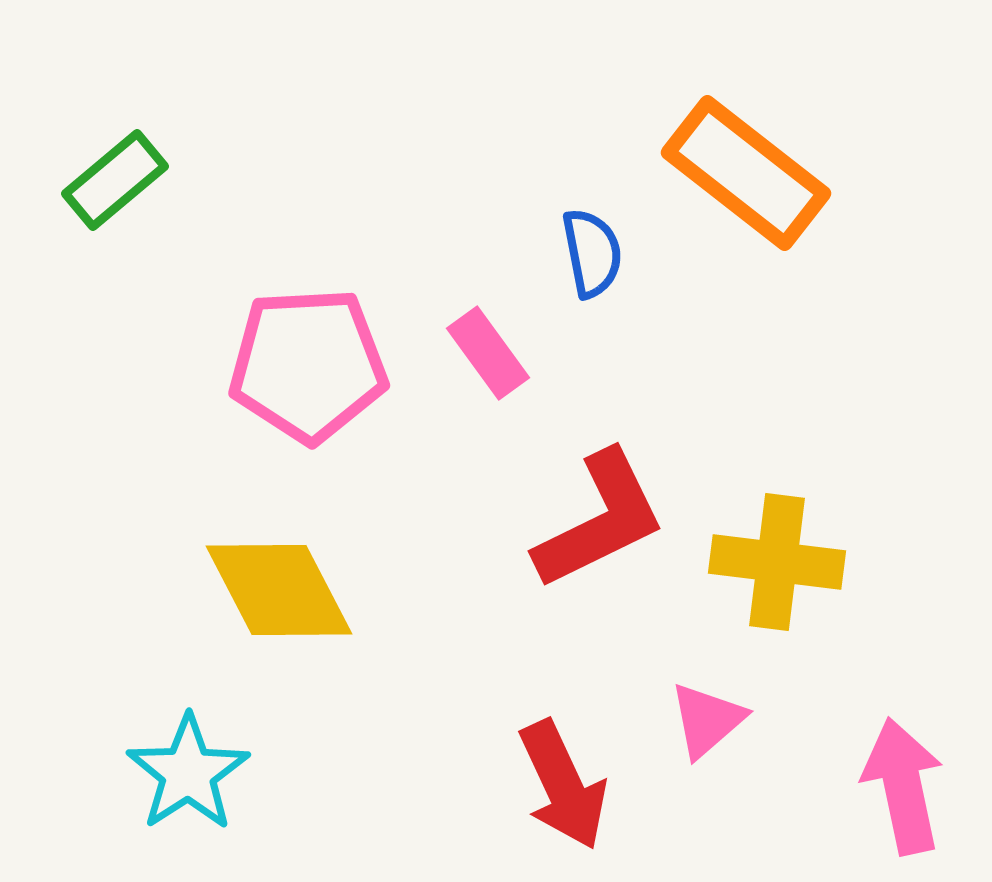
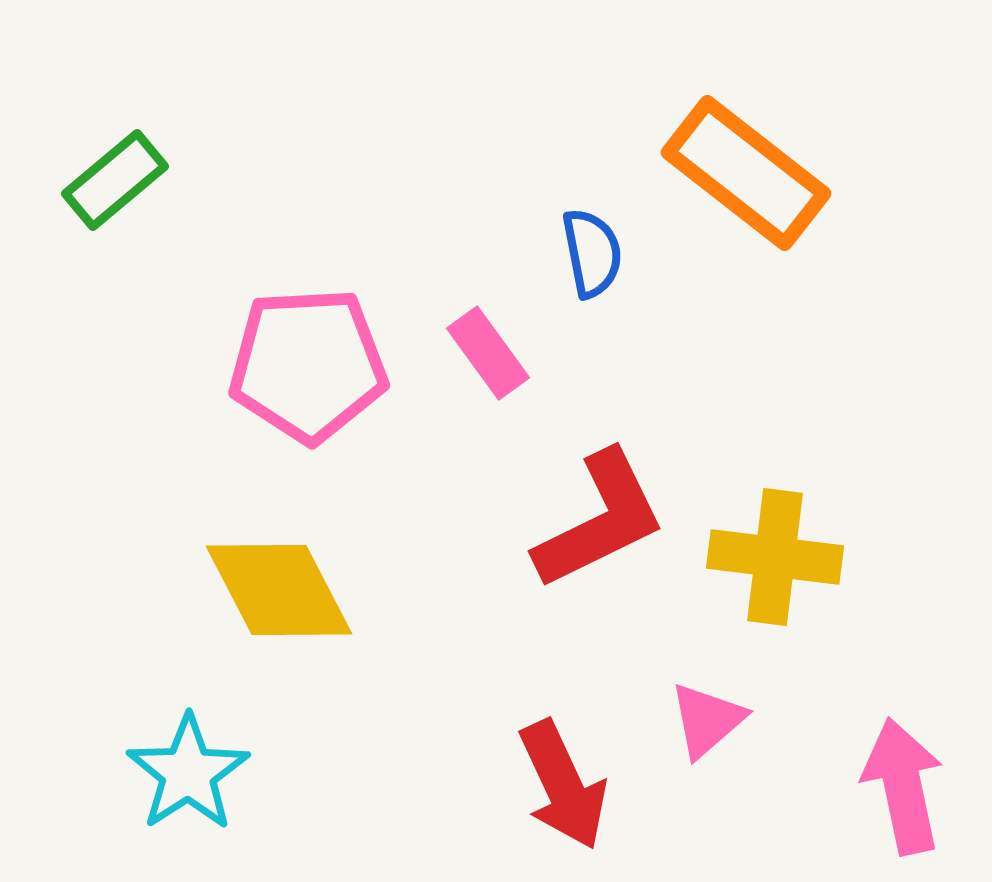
yellow cross: moved 2 px left, 5 px up
